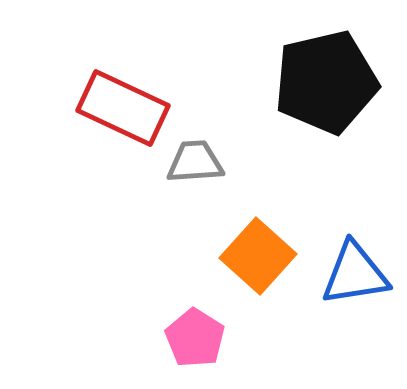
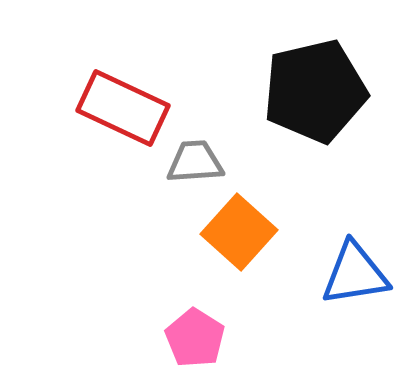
black pentagon: moved 11 px left, 9 px down
orange square: moved 19 px left, 24 px up
